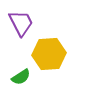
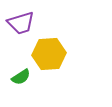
purple trapezoid: rotated 100 degrees clockwise
